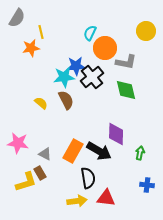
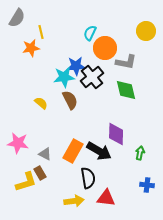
brown semicircle: moved 4 px right
yellow arrow: moved 3 px left
